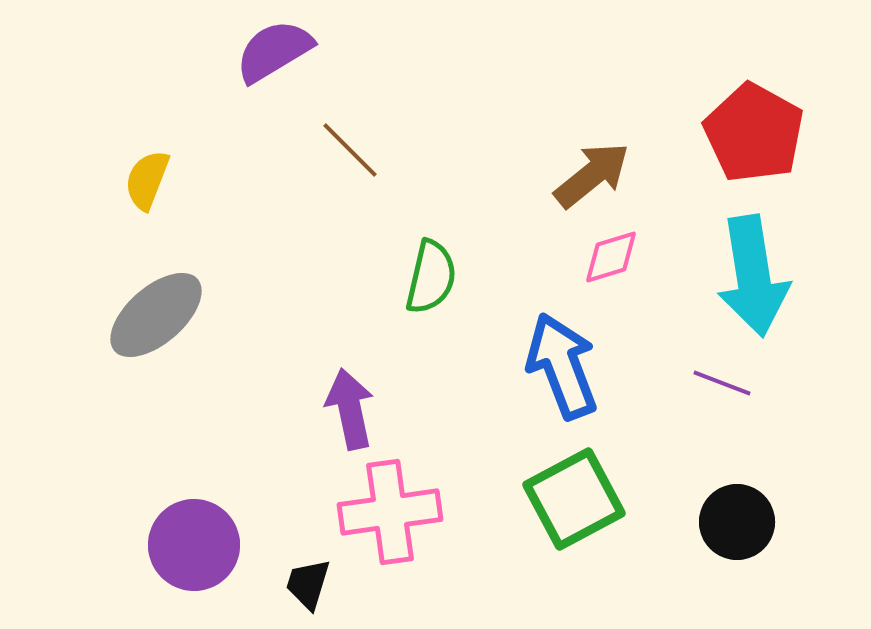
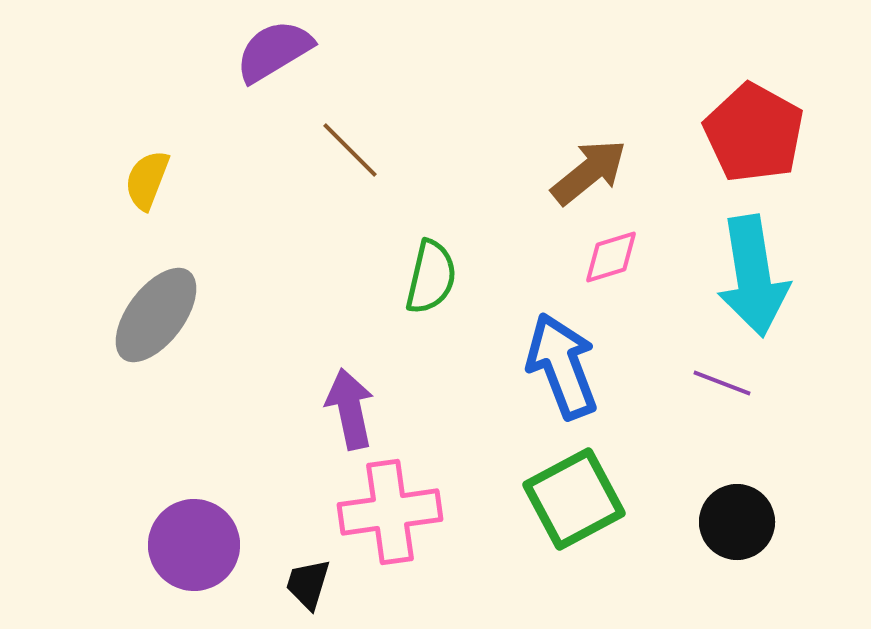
brown arrow: moved 3 px left, 3 px up
gray ellipse: rotated 12 degrees counterclockwise
